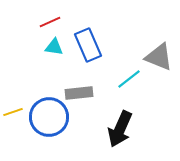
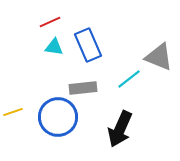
gray rectangle: moved 4 px right, 5 px up
blue circle: moved 9 px right
